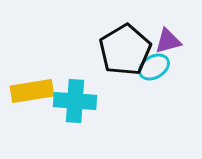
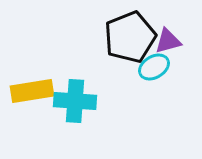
black pentagon: moved 5 px right, 13 px up; rotated 9 degrees clockwise
